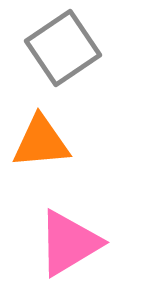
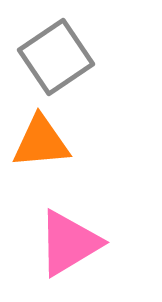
gray square: moved 7 px left, 9 px down
